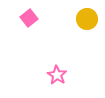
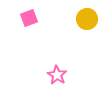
pink square: rotated 18 degrees clockwise
